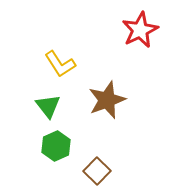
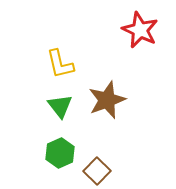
red star: rotated 21 degrees counterclockwise
yellow L-shape: rotated 20 degrees clockwise
green triangle: moved 12 px right
green hexagon: moved 4 px right, 7 px down
